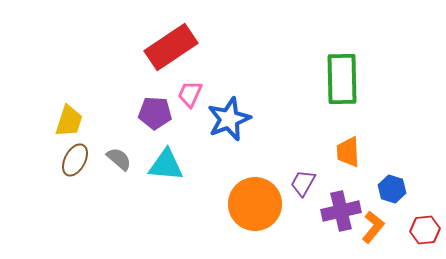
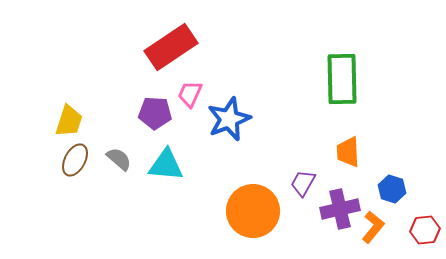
orange circle: moved 2 px left, 7 px down
purple cross: moved 1 px left, 2 px up
